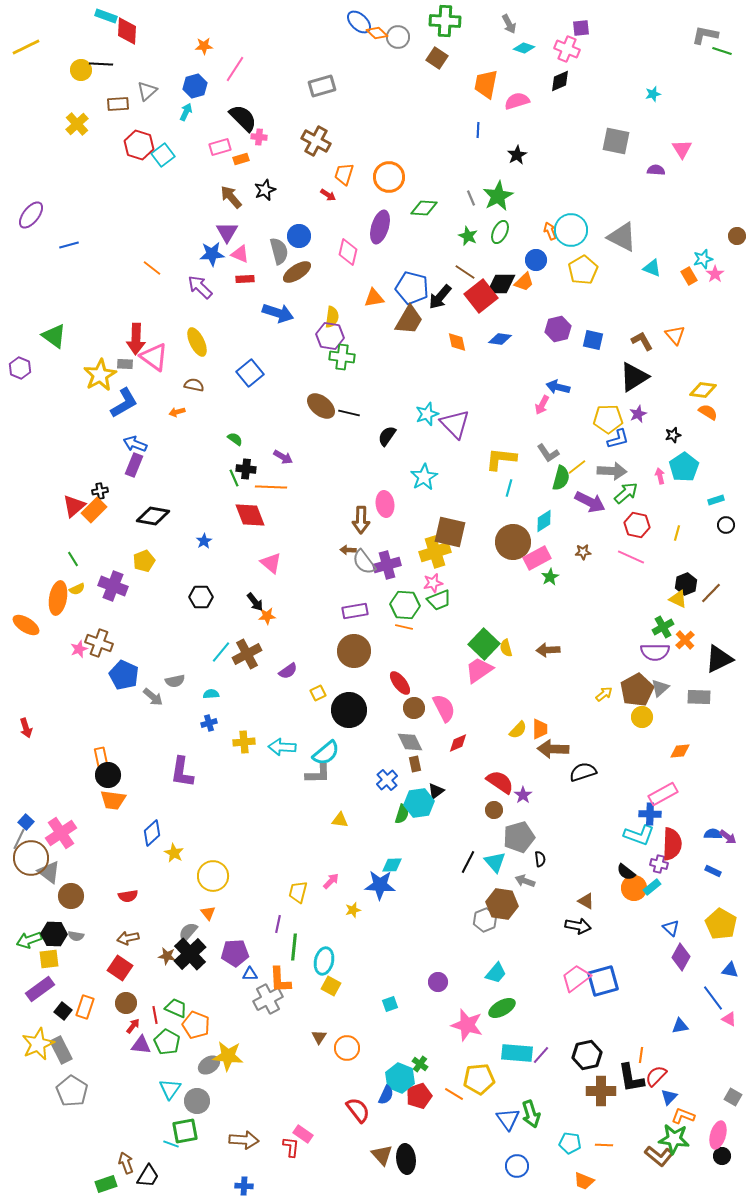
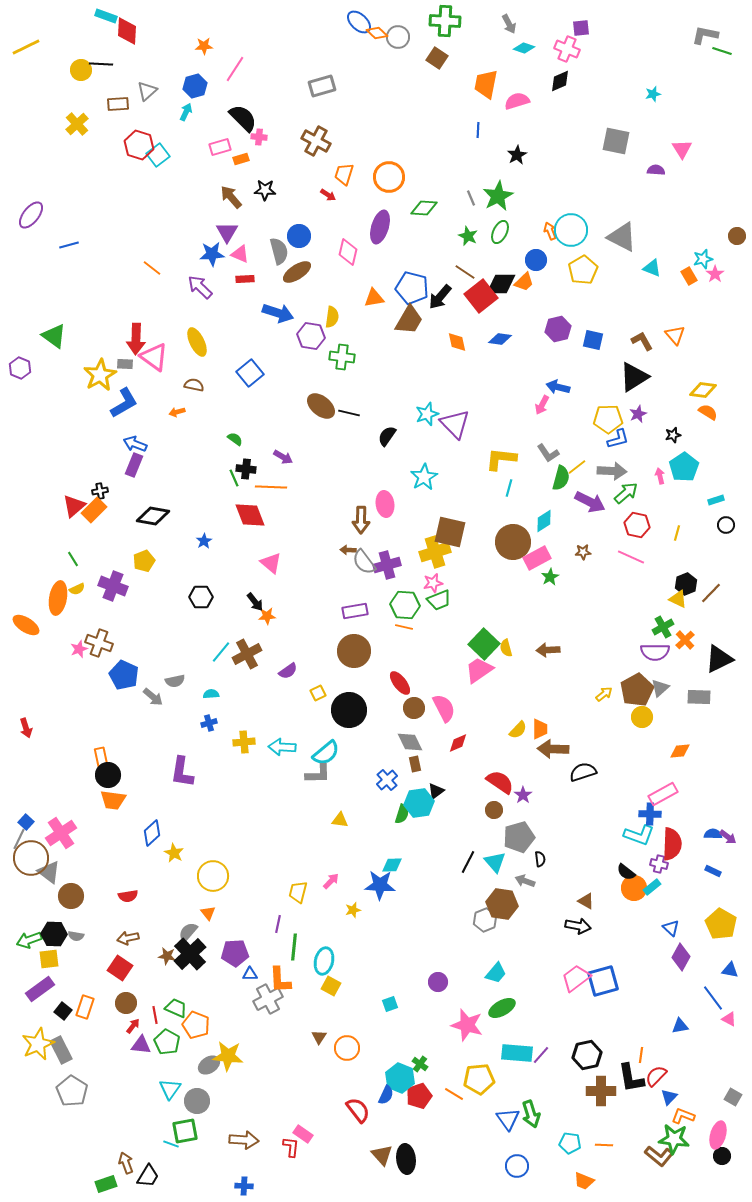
cyan square at (163, 155): moved 5 px left
black star at (265, 190): rotated 25 degrees clockwise
purple hexagon at (330, 336): moved 19 px left
